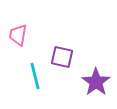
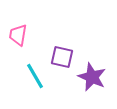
cyan line: rotated 16 degrees counterclockwise
purple star: moved 4 px left, 5 px up; rotated 12 degrees counterclockwise
